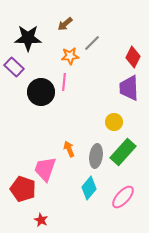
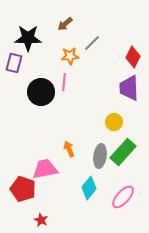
purple rectangle: moved 4 px up; rotated 60 degrees clockwise
gray ellipse: moved 4 px right
pink trapezoid: rotated 60 degrees clockwise
